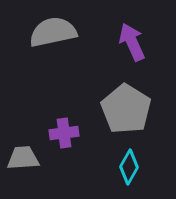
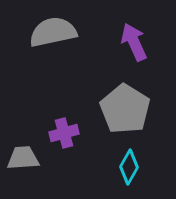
purple arrow: moved 2 px right
gray pentagon: moved 1 px left
purple cross: rotated 8 degrees counterclockwise
